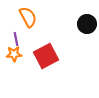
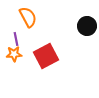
black circle: moved 2 px down
